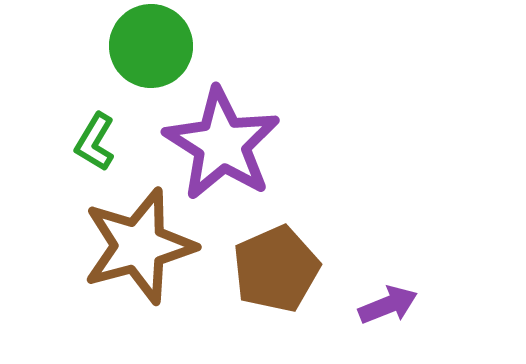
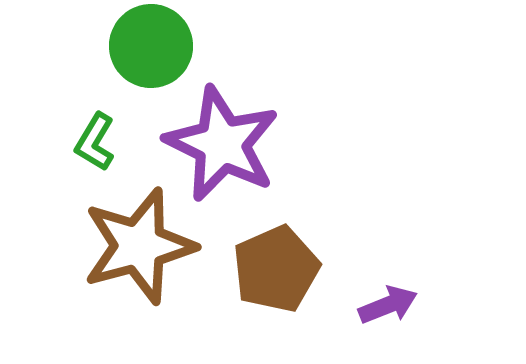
purple star: rotated 6 degrees counterclockwise
